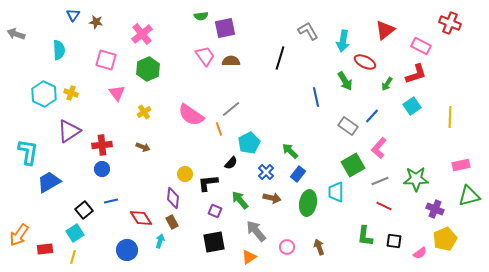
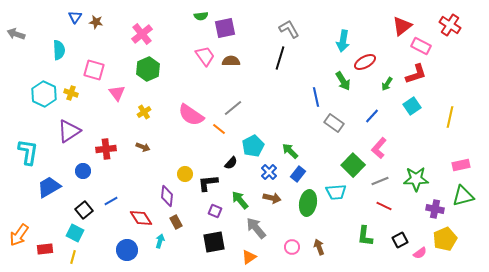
blue triangle at (73, 15): moved 2 px right, 2 px down
red cross at (450, 23): moved 2 px down; rotated 10 degrees clockwise
red triangle at (385, 30): moved 17 px right, 4 px up
gray L-shape at (308, 31): moved 19 px left, 2 px up
pink square at (106, 60): moved 12 px left, 10 px down
red ellipse at (365, 62): rotated 55 degrees counterclockwise
green arrow at (345, 81): moved 2 px left
gray line at (231, 109): moved 2 px right, 1 px up
yellow line at (450, 117): rotated 10 degrees clockwise
gray rectangle at (348, 126): moved 14 px left, 3 px up
orange line at (219, 129): rotated 32 degrees counterclockwise
cyan pentagon at (249, 143): moved 4 px right, 3 px down
red cross at (102, 145): moved 4 px right, 4 px down
green square at (353, 165): rotated 15 degrees counterclockwise
blue circle at (102, 169): moved 19 px left, 2 px down
blue cross at (266, 172): moved 3 px right
blue trapezoid at (49, 182): moved 5 px down
cyan trapezoid at (336, 192): rotated 95 degrees counterclockwise
green triangle at (469, 196): moved 6 px left
purple diamond at (173, 198): moved 6 px left, 2 px up
blue line at (111, 201): rotated 16 degrees counterclockwise
purple cross at (435, 209): rotated 12 degrees counterclockwise
brown rectangle at (172, 222): moved 4 px right
gray arrow at (256, 231): moved 3 px up
cyan square at (75, 233): rotated 30 degrees counterclockwise
black square at (394, 241): moved 6 px right, 1 px up; rotated 35 degrees counterclockwise
pink circle at (287, 247): moved 5 px right
